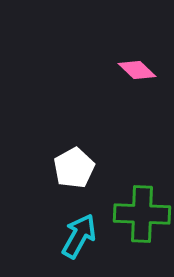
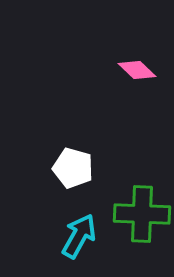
white pentagon: moved 1 px left; rotated 27 degrees counterclockwise
